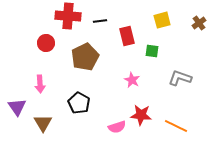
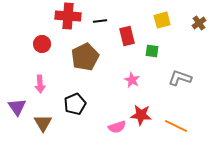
red circle: moved 4 px left, 1 px down
black pentagon: moved 4 px left, 1 px down; rotated 20 degrees clockwise
